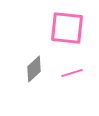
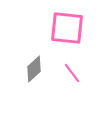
pink line: rotated 70 degrees clockwise
